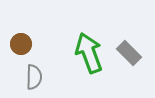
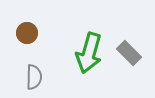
brown circle: moved 6 px right, 11 px up
green arrow: rotated 144 degrees counterclockwise
